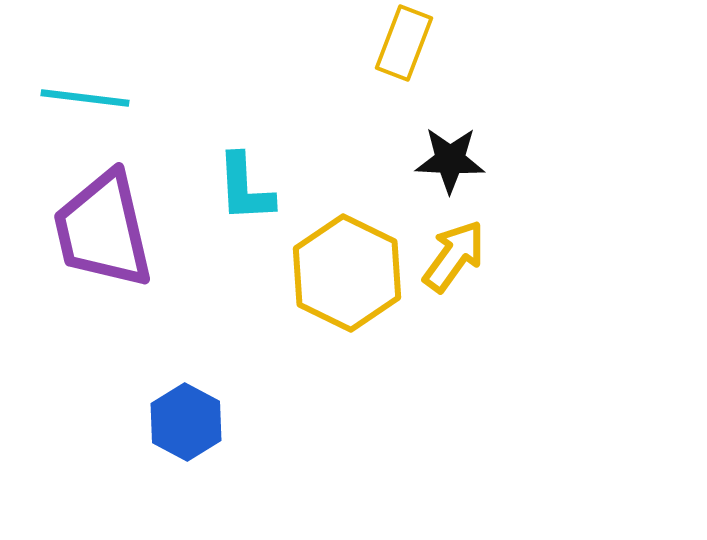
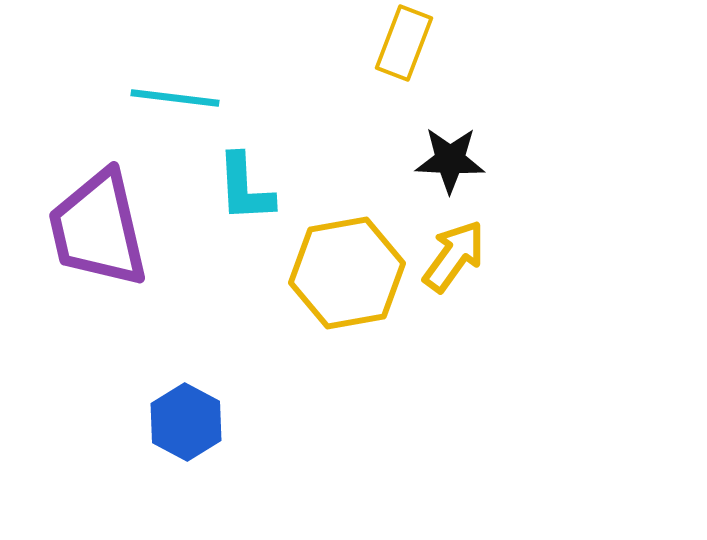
cyan line: moved 90 px right
purple trapezoid: moved 5 px left, 1 px up
yellow hexagon: rotated 24 degrees clockwise
